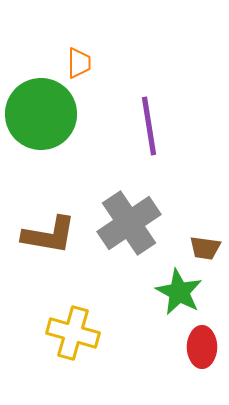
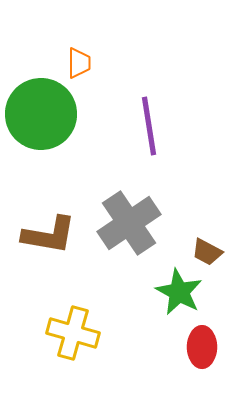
brown trapezoid: moved 2 px right, 4 px down; rotated 20 degrees clockwise
